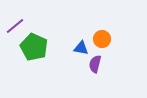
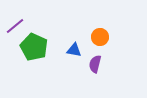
orange circle: moved 2 px left, 2 px up
blue triangle: moved 7 px left, 2 px down
